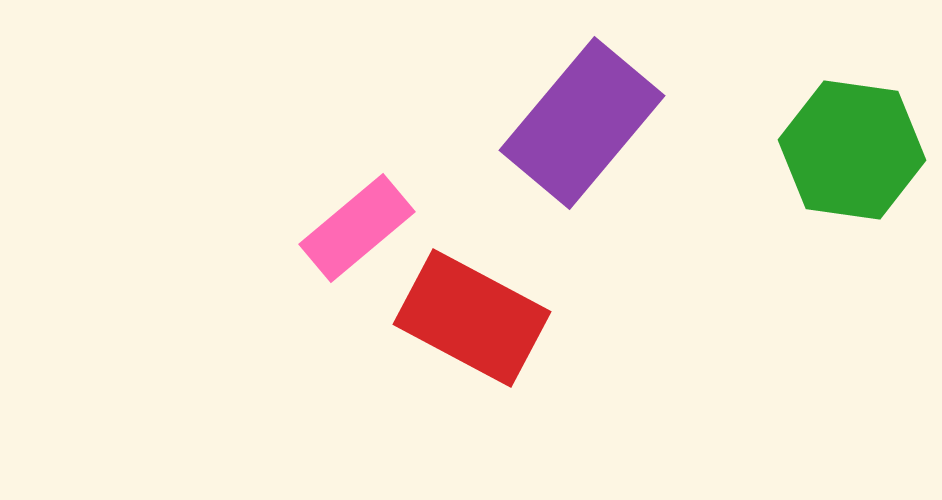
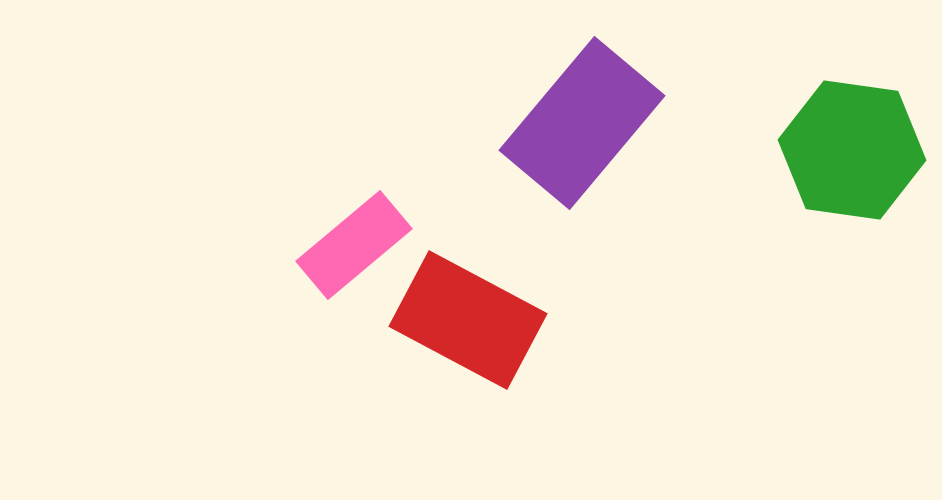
pink rectangle: moved 3 px left, 17 px down
red rectangle: moved 4 px left, 2 px down
